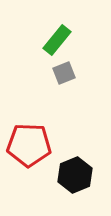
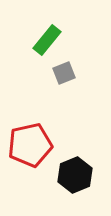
green rectangle: moved 10 px left
red pentagon: moved 1 px right; rotated 15 degrees counterclockwise
